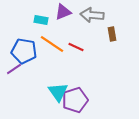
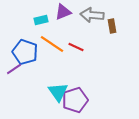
cyan rectangle: rotated 24 degrees counterclockwise
brown rectangle: moved 8 px up
blue pentagon: moved 1 px right, 1 px down; rotated 10 degrees clockwise
